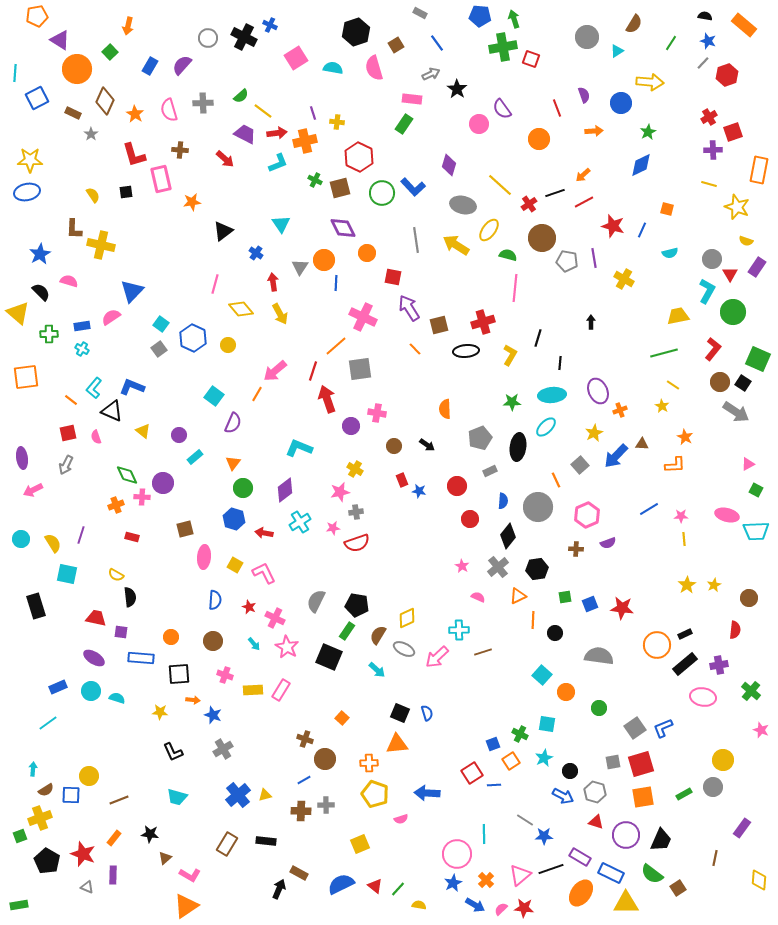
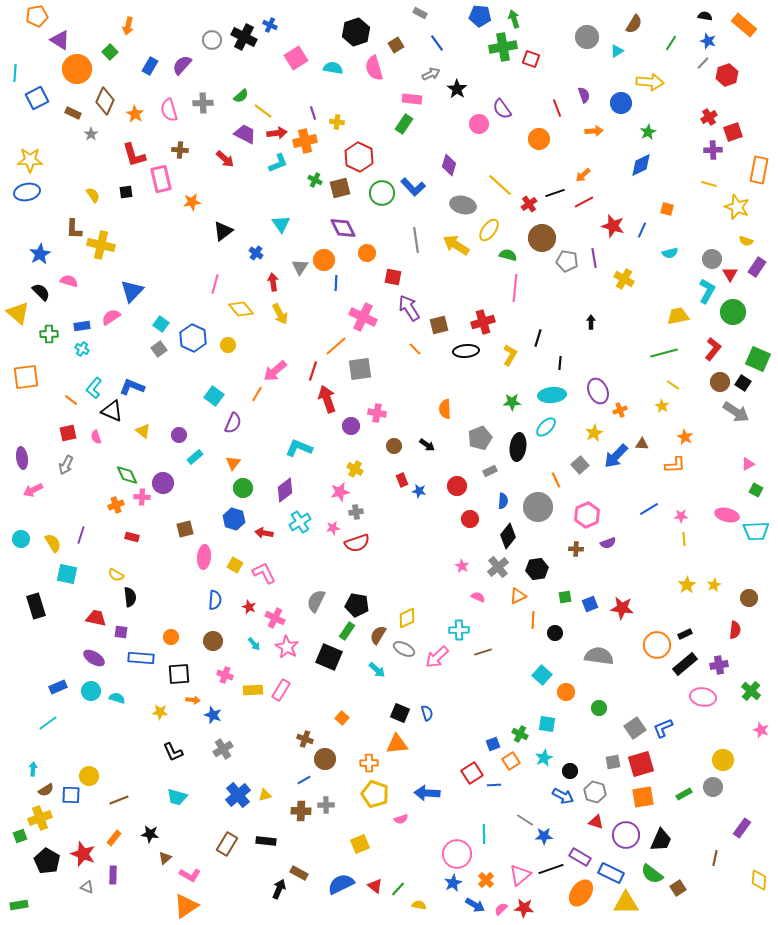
gray circle at (208, 38): moved 4 px right, 2 px down
